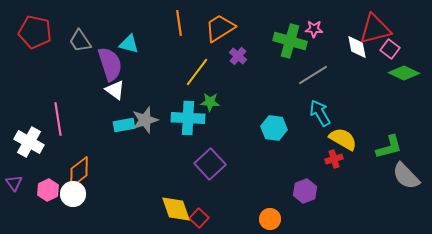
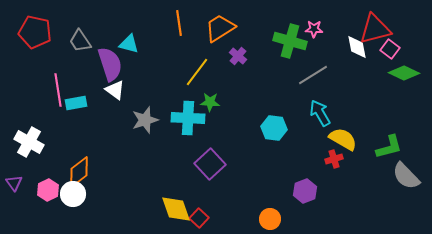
pink line: moved 29 px up
cyan rectangle: moved 48 px left, 22 px up
